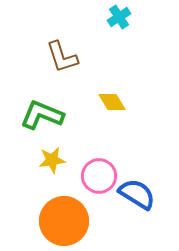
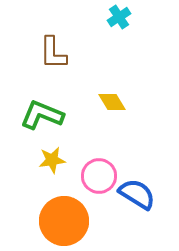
brown L-shape: moved 9 px left, 4 px up; rotated 18 degrees clockwise
